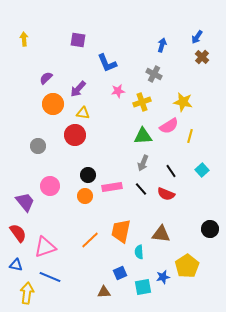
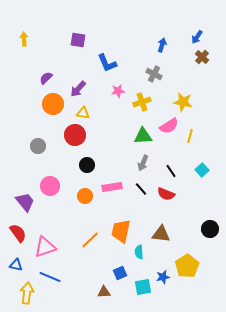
black circle at (88, 175): moved 1 px left, 10 px up
